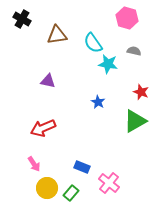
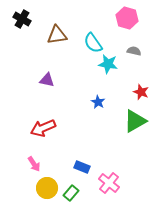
purple triangle: moved 1 px left, 1 px up
